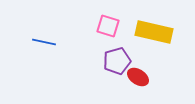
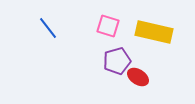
blue line: moved 4 px right, 14 px up; rotated 40 degrees clockwise
